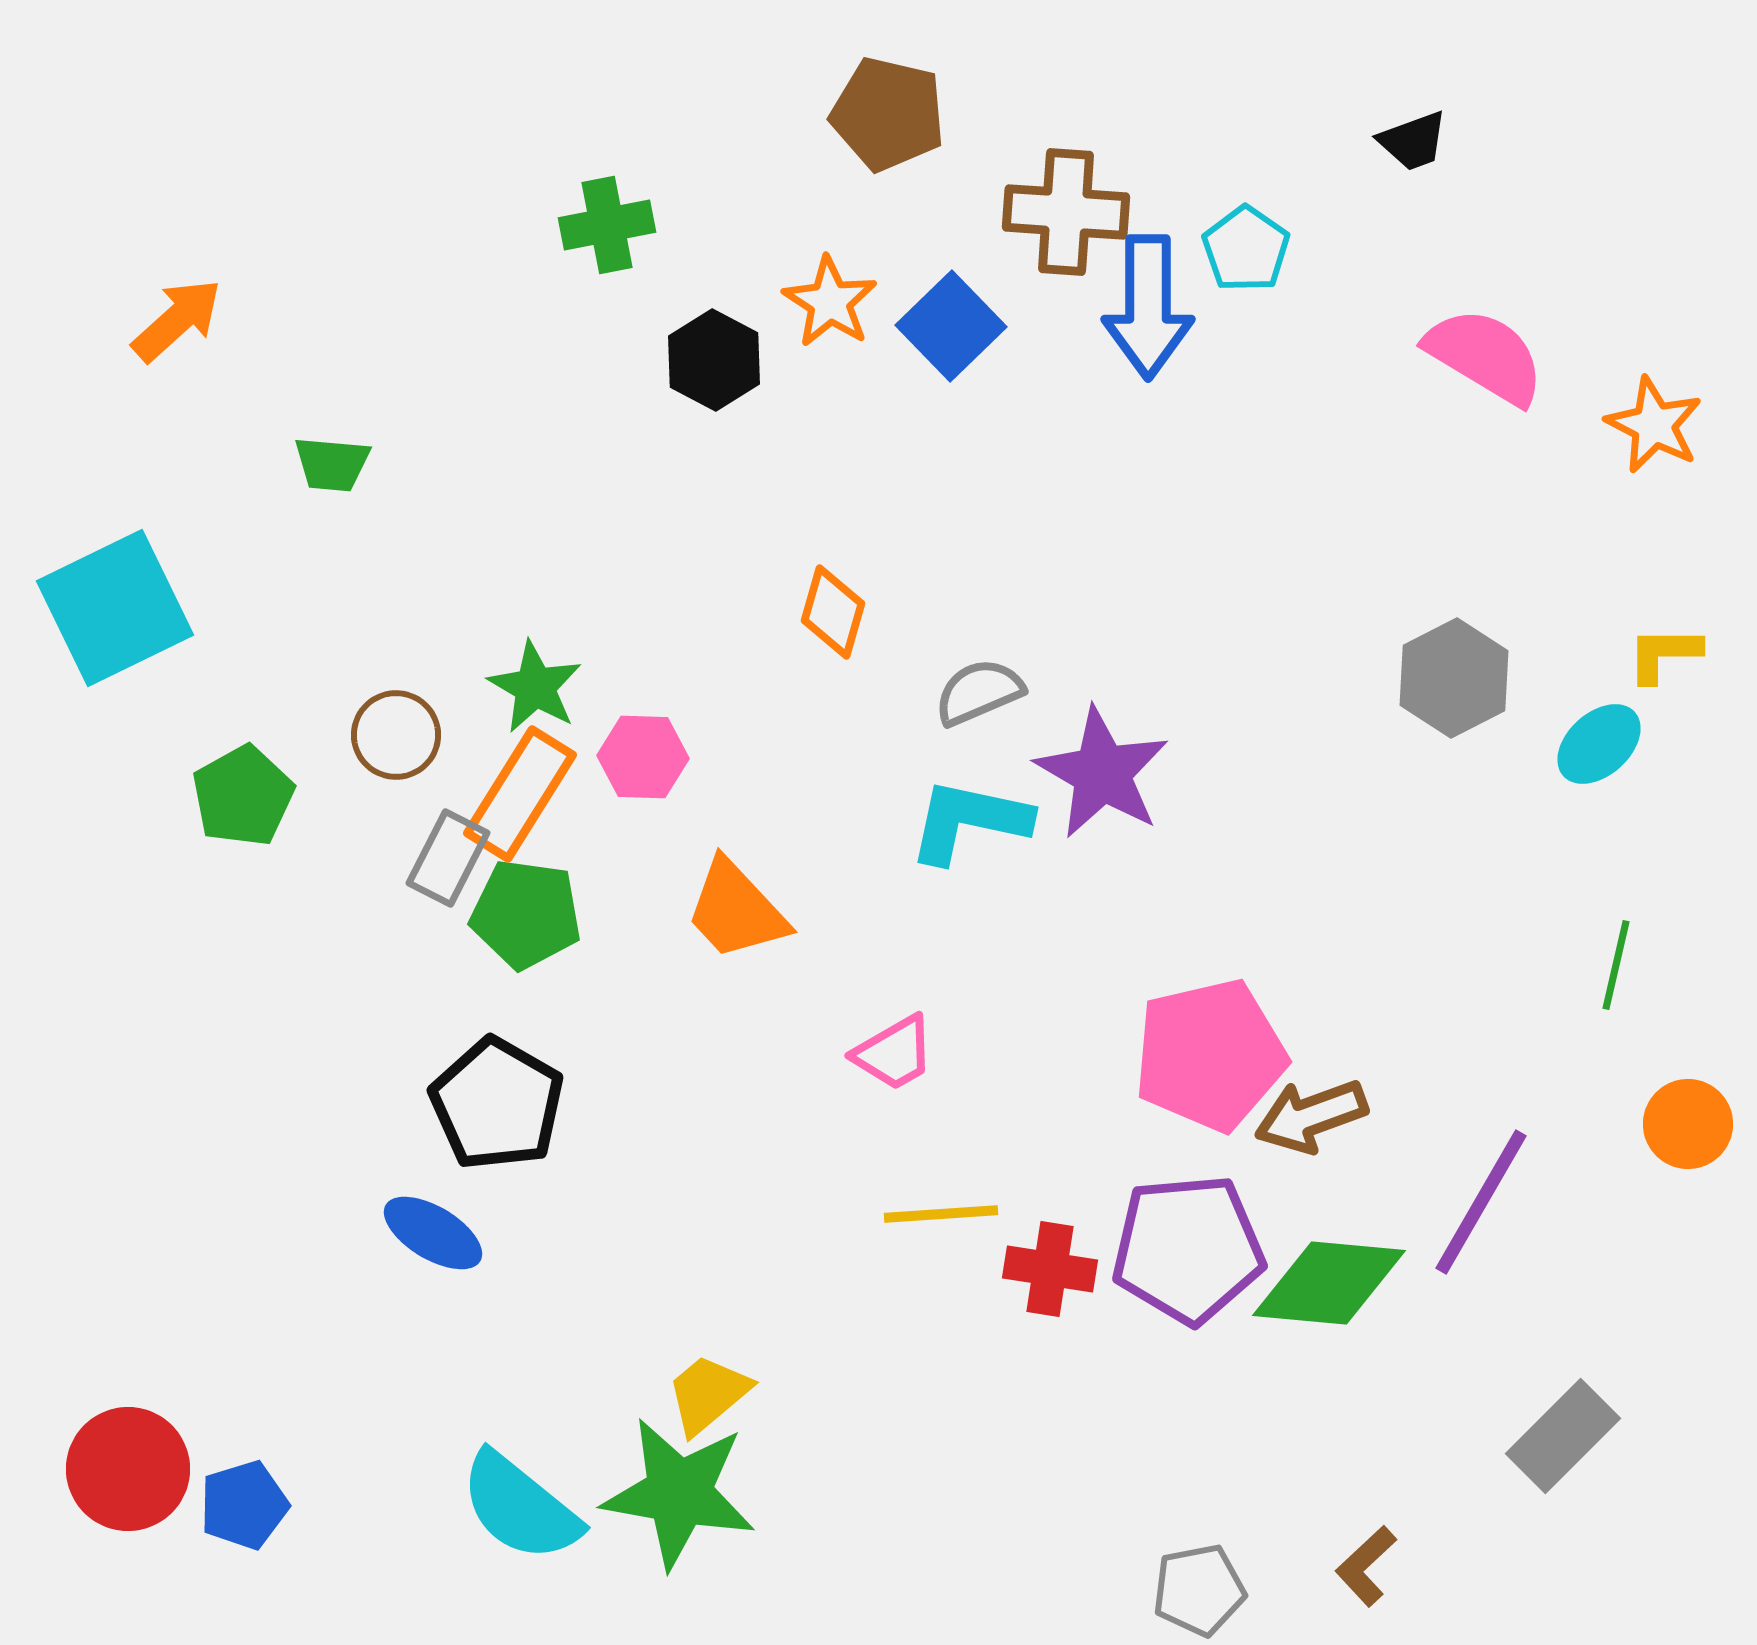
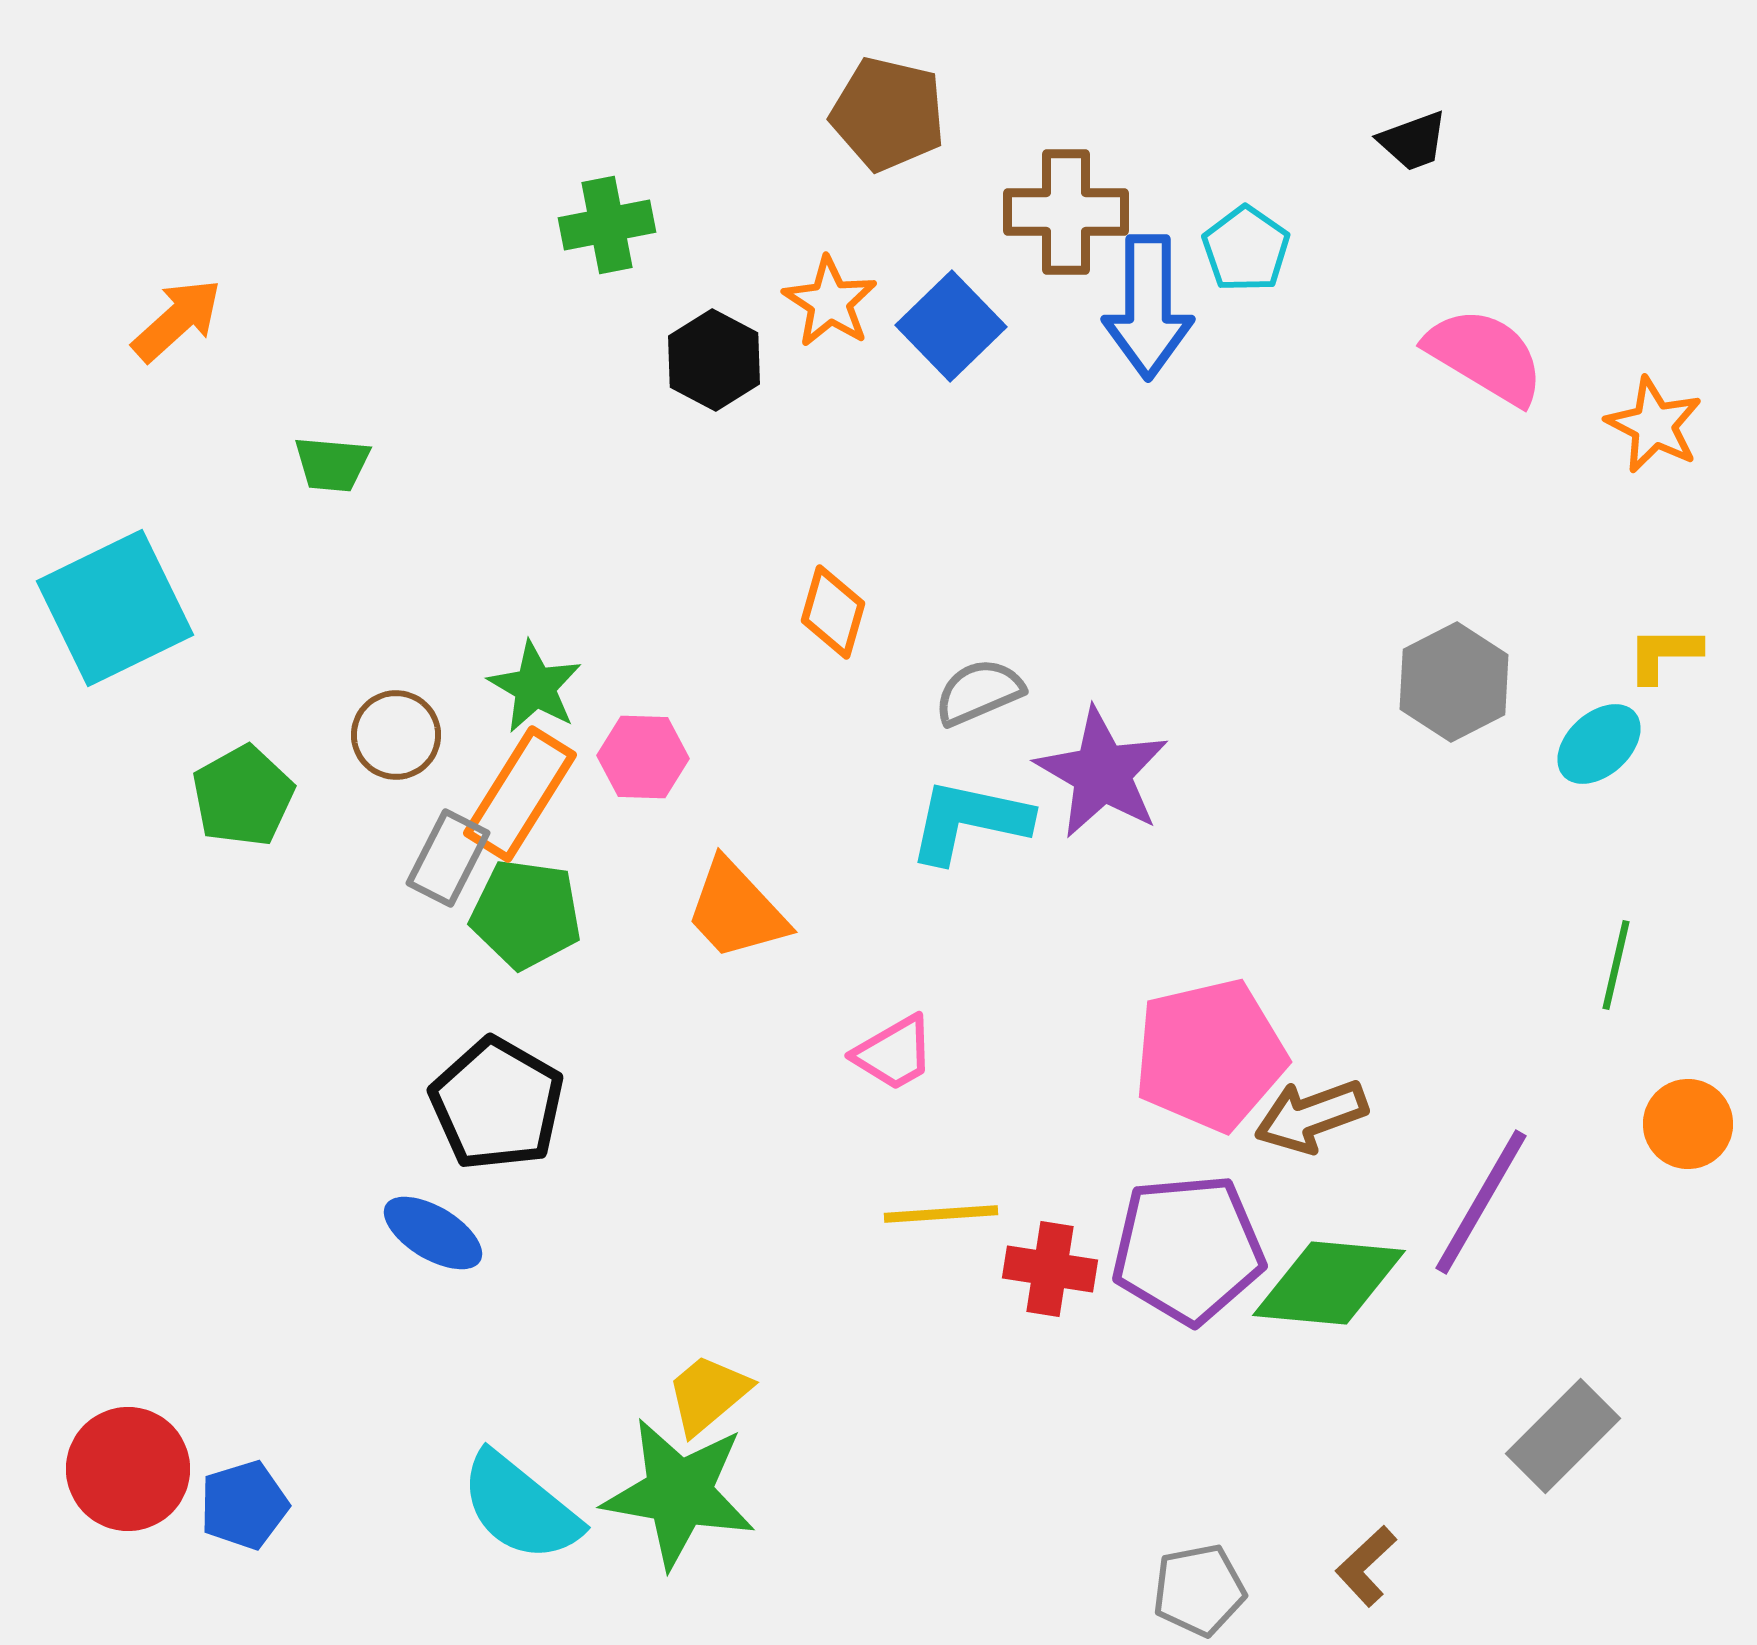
brown cross at (1066, 212): rotated 4 degrees counterclockwise
gray hexagon at (1454, 678): moved 4 px down
